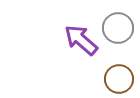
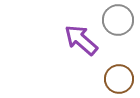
gray circle: moved 8 px up
